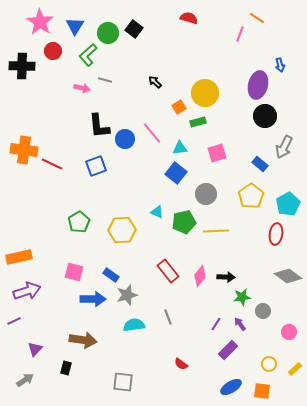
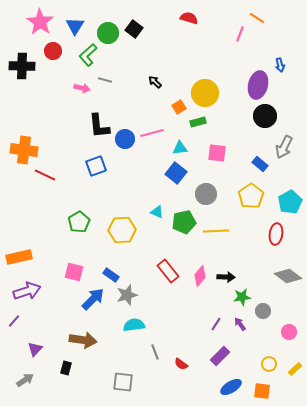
pink line at (152, 133): rotated 65 degrees counterclockwise
pink square at (217, 153): rotated 24 degrees clockwise
red line at (52, 164): moved 7 px left, 11 px down
cyan pentagon at (288, 204): moved 2 px right, 2 px up
blue arrow at (93, 299): rotated 45 degrees counterclockwise
gray line at (168, 317): moved 13 px left, 35 px down
purple line at (14, 321): rotated 24 degrees counterclockwise
purple rectangle at (228, 350): moved 8 px left, 6 px down
